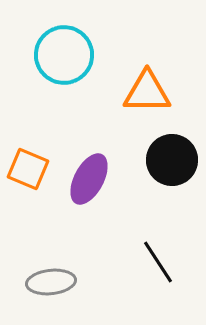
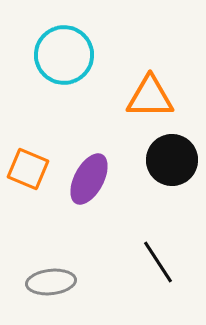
orange triangle: moved 3 px right, 5 px down
